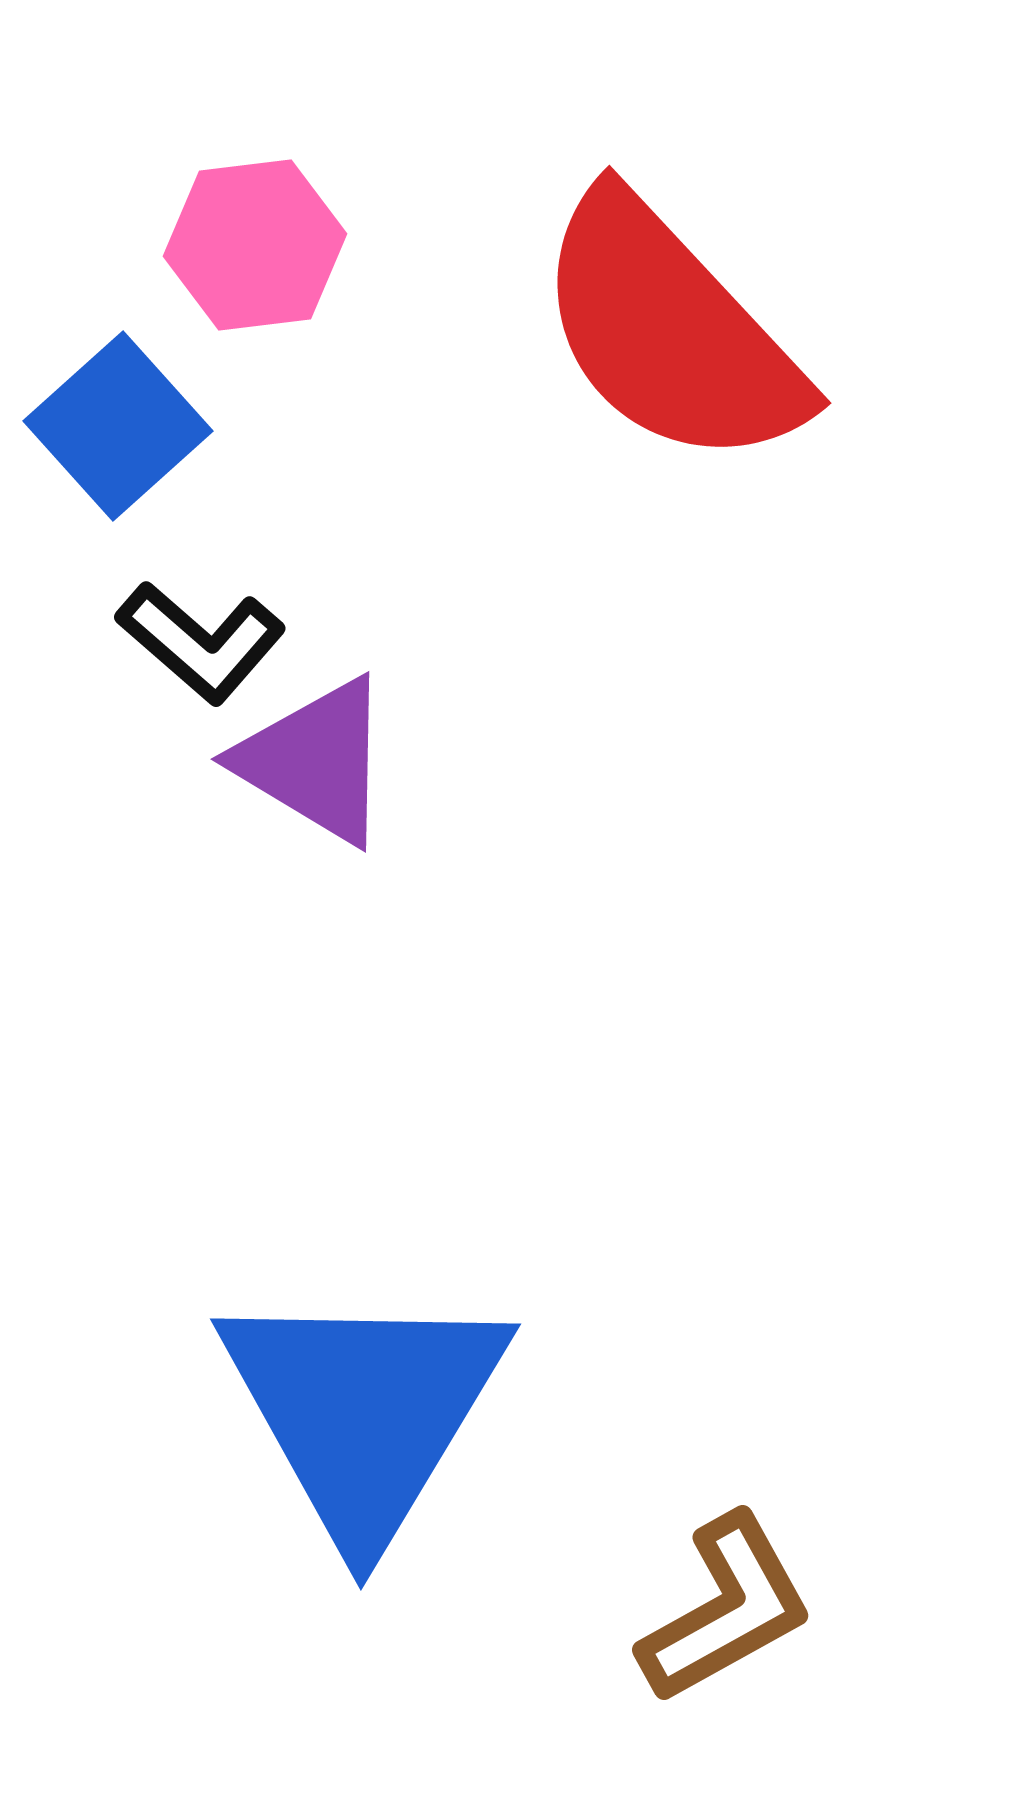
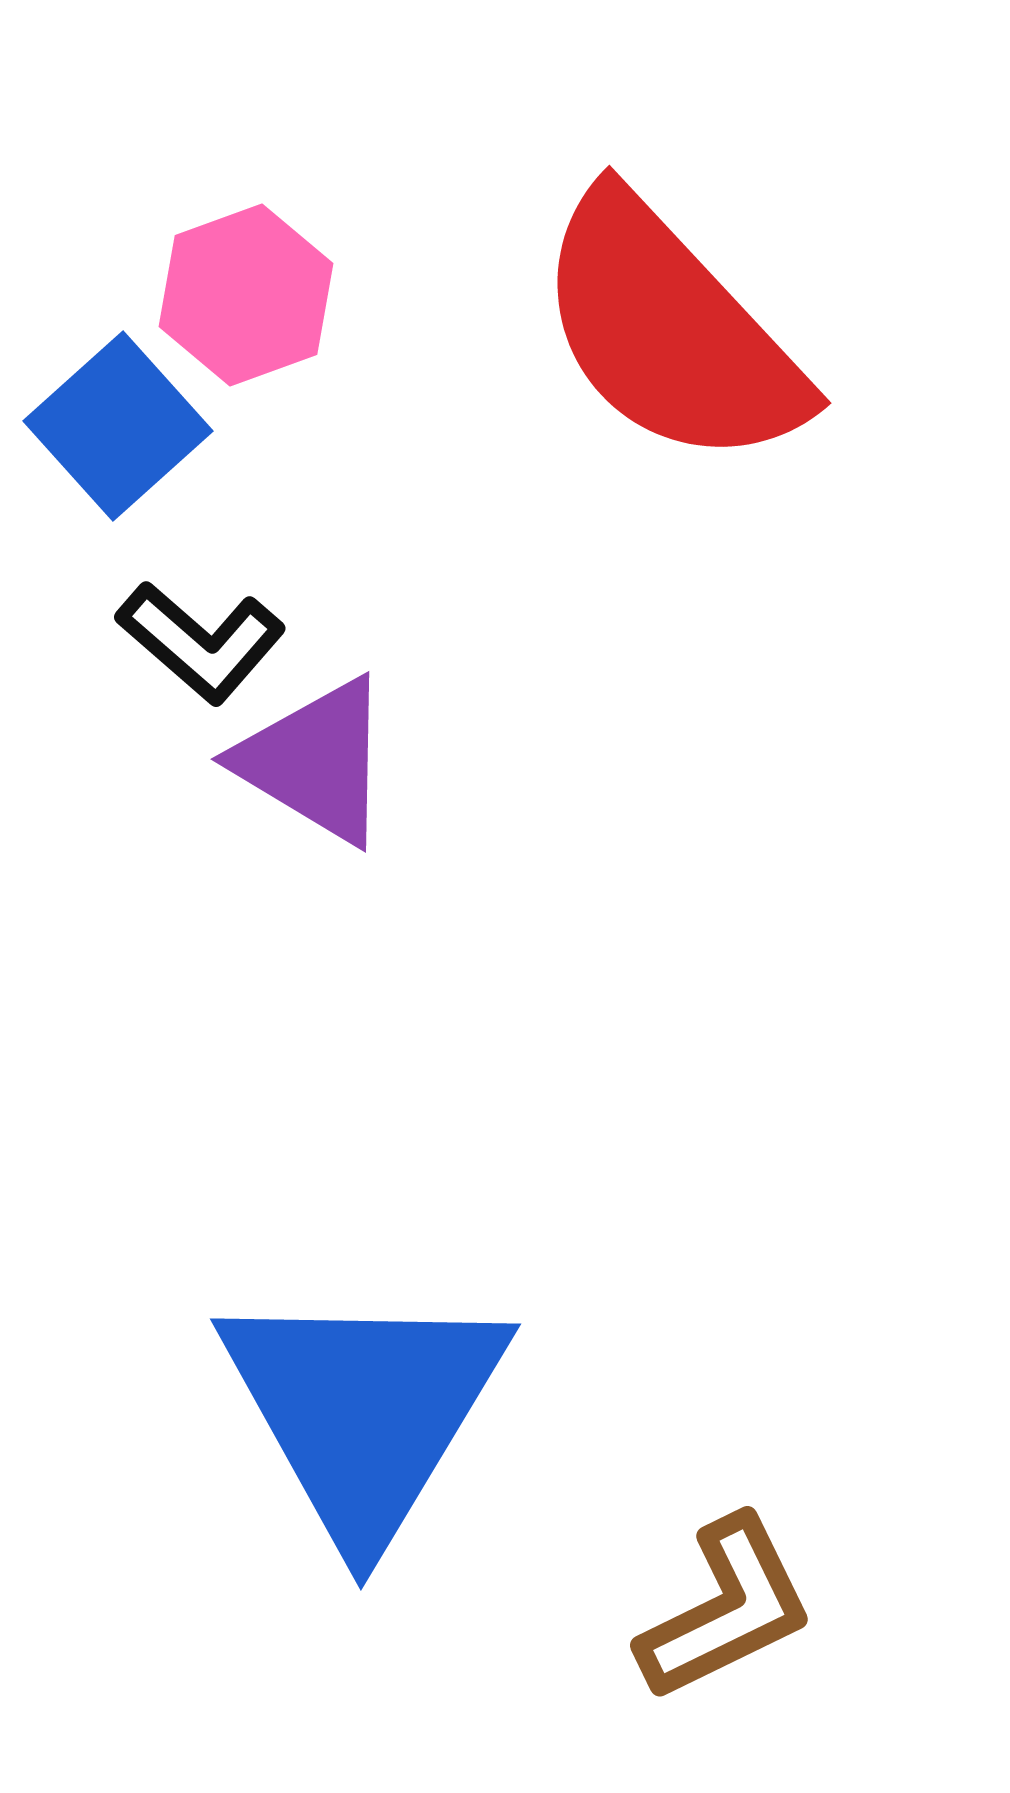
pink hexagon: moved 9 px left, 50 px down; rotated 13 degrees counterclockwise
brown L-shape: rotated 3 degrees clockwise
